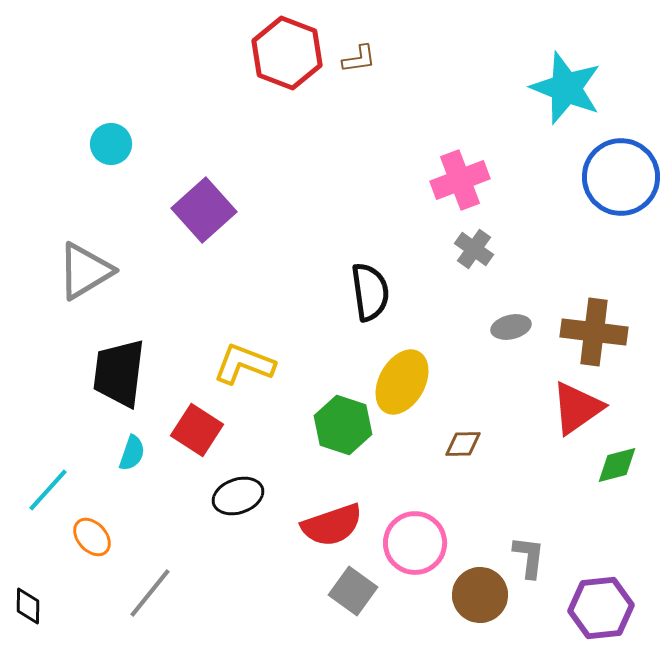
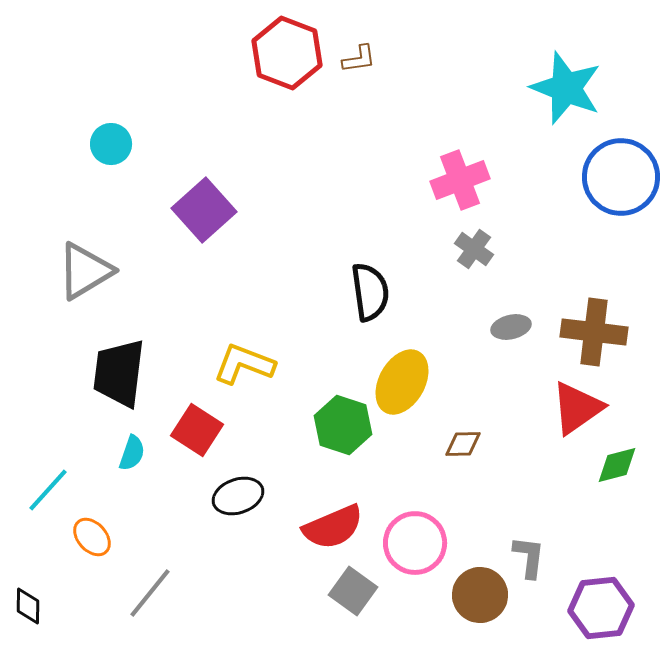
red semicircle: moved 1 px right, 2 px down; rotated 4 degrees counterclockwise
